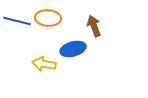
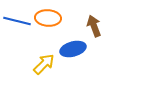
yellow arrow: rotated 125 degrees clockwise
